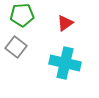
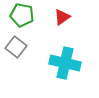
green pentagon: rotated 15 degrees clockwise
red triangle: moved 3 px left, 6 px up
